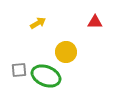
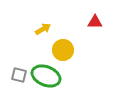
yellow arrow: moved 5 px right, 6 px down
yellow circle: moved 3 px left, 2 px up
gray square: moved 5 px down; rotated 21 degrees clockwise
